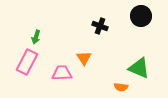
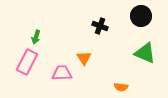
green triangle: moved 6 px right, 15 px up
